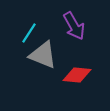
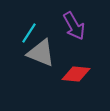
gray triangle: moved 2 px left, 2 px up
red diamond: moved 1 px left, 1 px up
